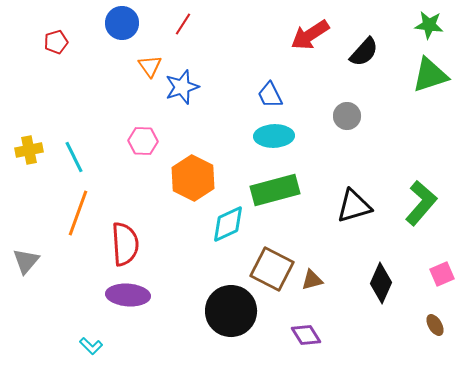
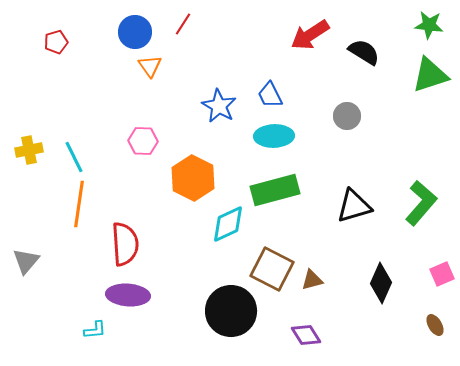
blue circle: moved 13 px right, 9 px down
black semicircle: rotated 100 degrees counterclockwise
blue star: moved 37 px right, 19 px down; rotated 24 degrees counterclockwise
orange line: moved 1 px right, 9 px up; rotated 12 degrees counterclockwise
cyan L-shape: moved 4 px right, 16 px up; rotated 50 degrees counterclockwise
